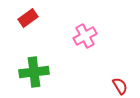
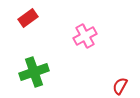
green cross: rotated 12 degrees counterclockwise
red semicircle: rotated 120 degrees counterclockwise
